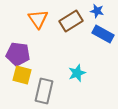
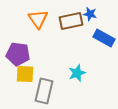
blue star: moved 7 px left, 3 px down
brown rectangle: rotated 20 degrees clockwise
blue rectangle: moved 1 px right, 4 px down
yellow square: moved 3 px right, 1 px up; rotated 12 degrees counterclockwise
